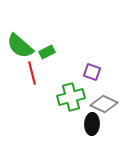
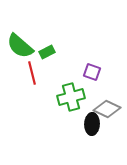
gray diamond: moved 3 px right, 5 px down
